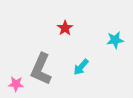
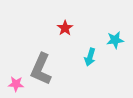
cyan arrow: moved 9 px right, 10 px up; rotated 24 degrees counterclockwise
